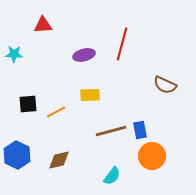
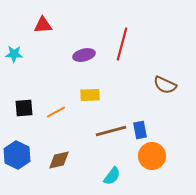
black square: moved 4 px left, 4 px down
